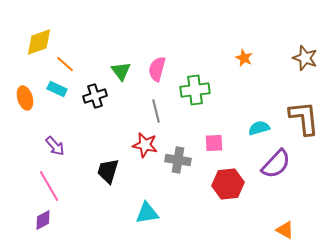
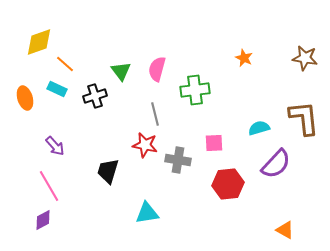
brown star: rotated 10 degrees counterclockwise
gray line: moved 1 px left, 3 px down
